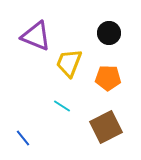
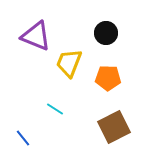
black circle: moved 3 px left
cyan line: moved 7 px left, 3 px down
brown square: moved 8 px right
